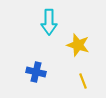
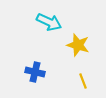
cyan arrow: rotated 65 degrees counterclockwise
blue cross: moved 1 px left
